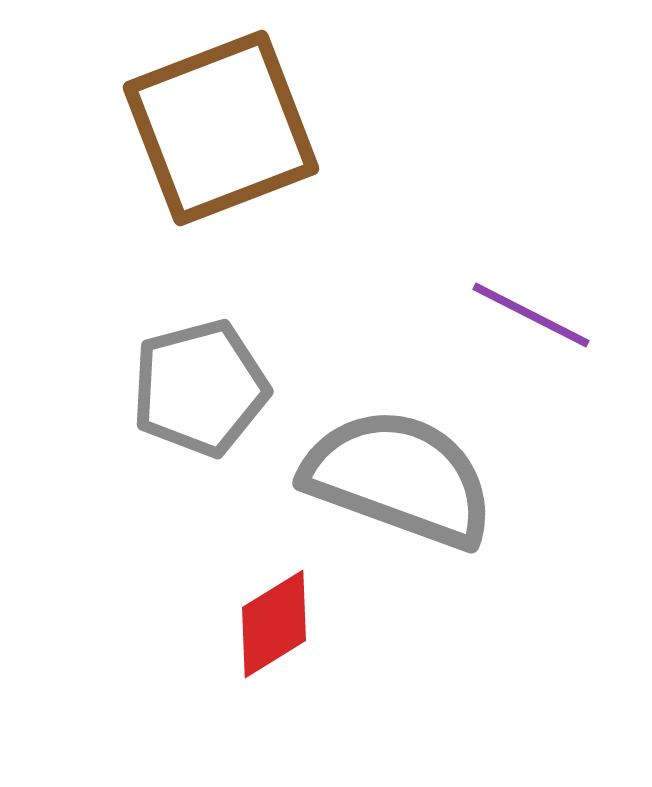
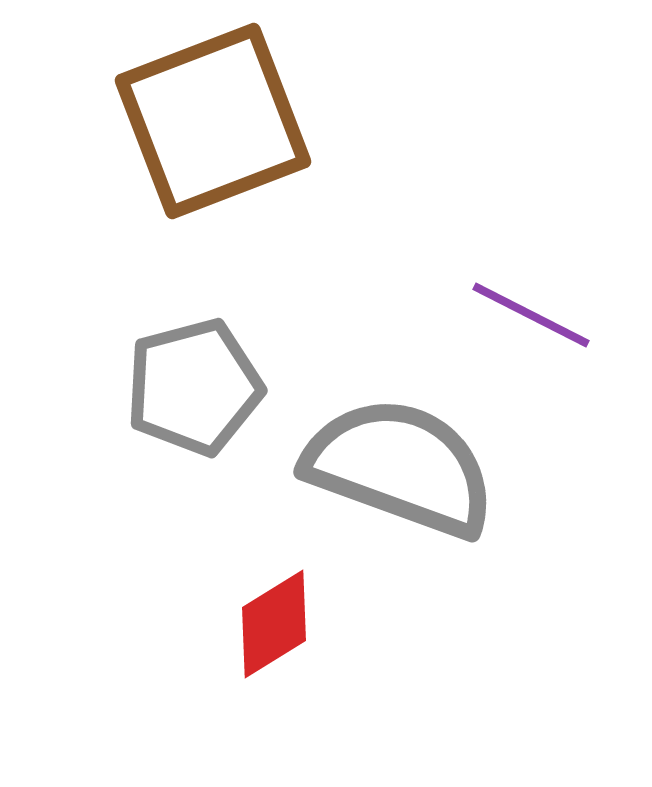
brown square: moved 8 px left, 7 px up
gray pentagon: moved 6 px left, 1 px up
gray semicircle: moved 1 px right, 11 px up
